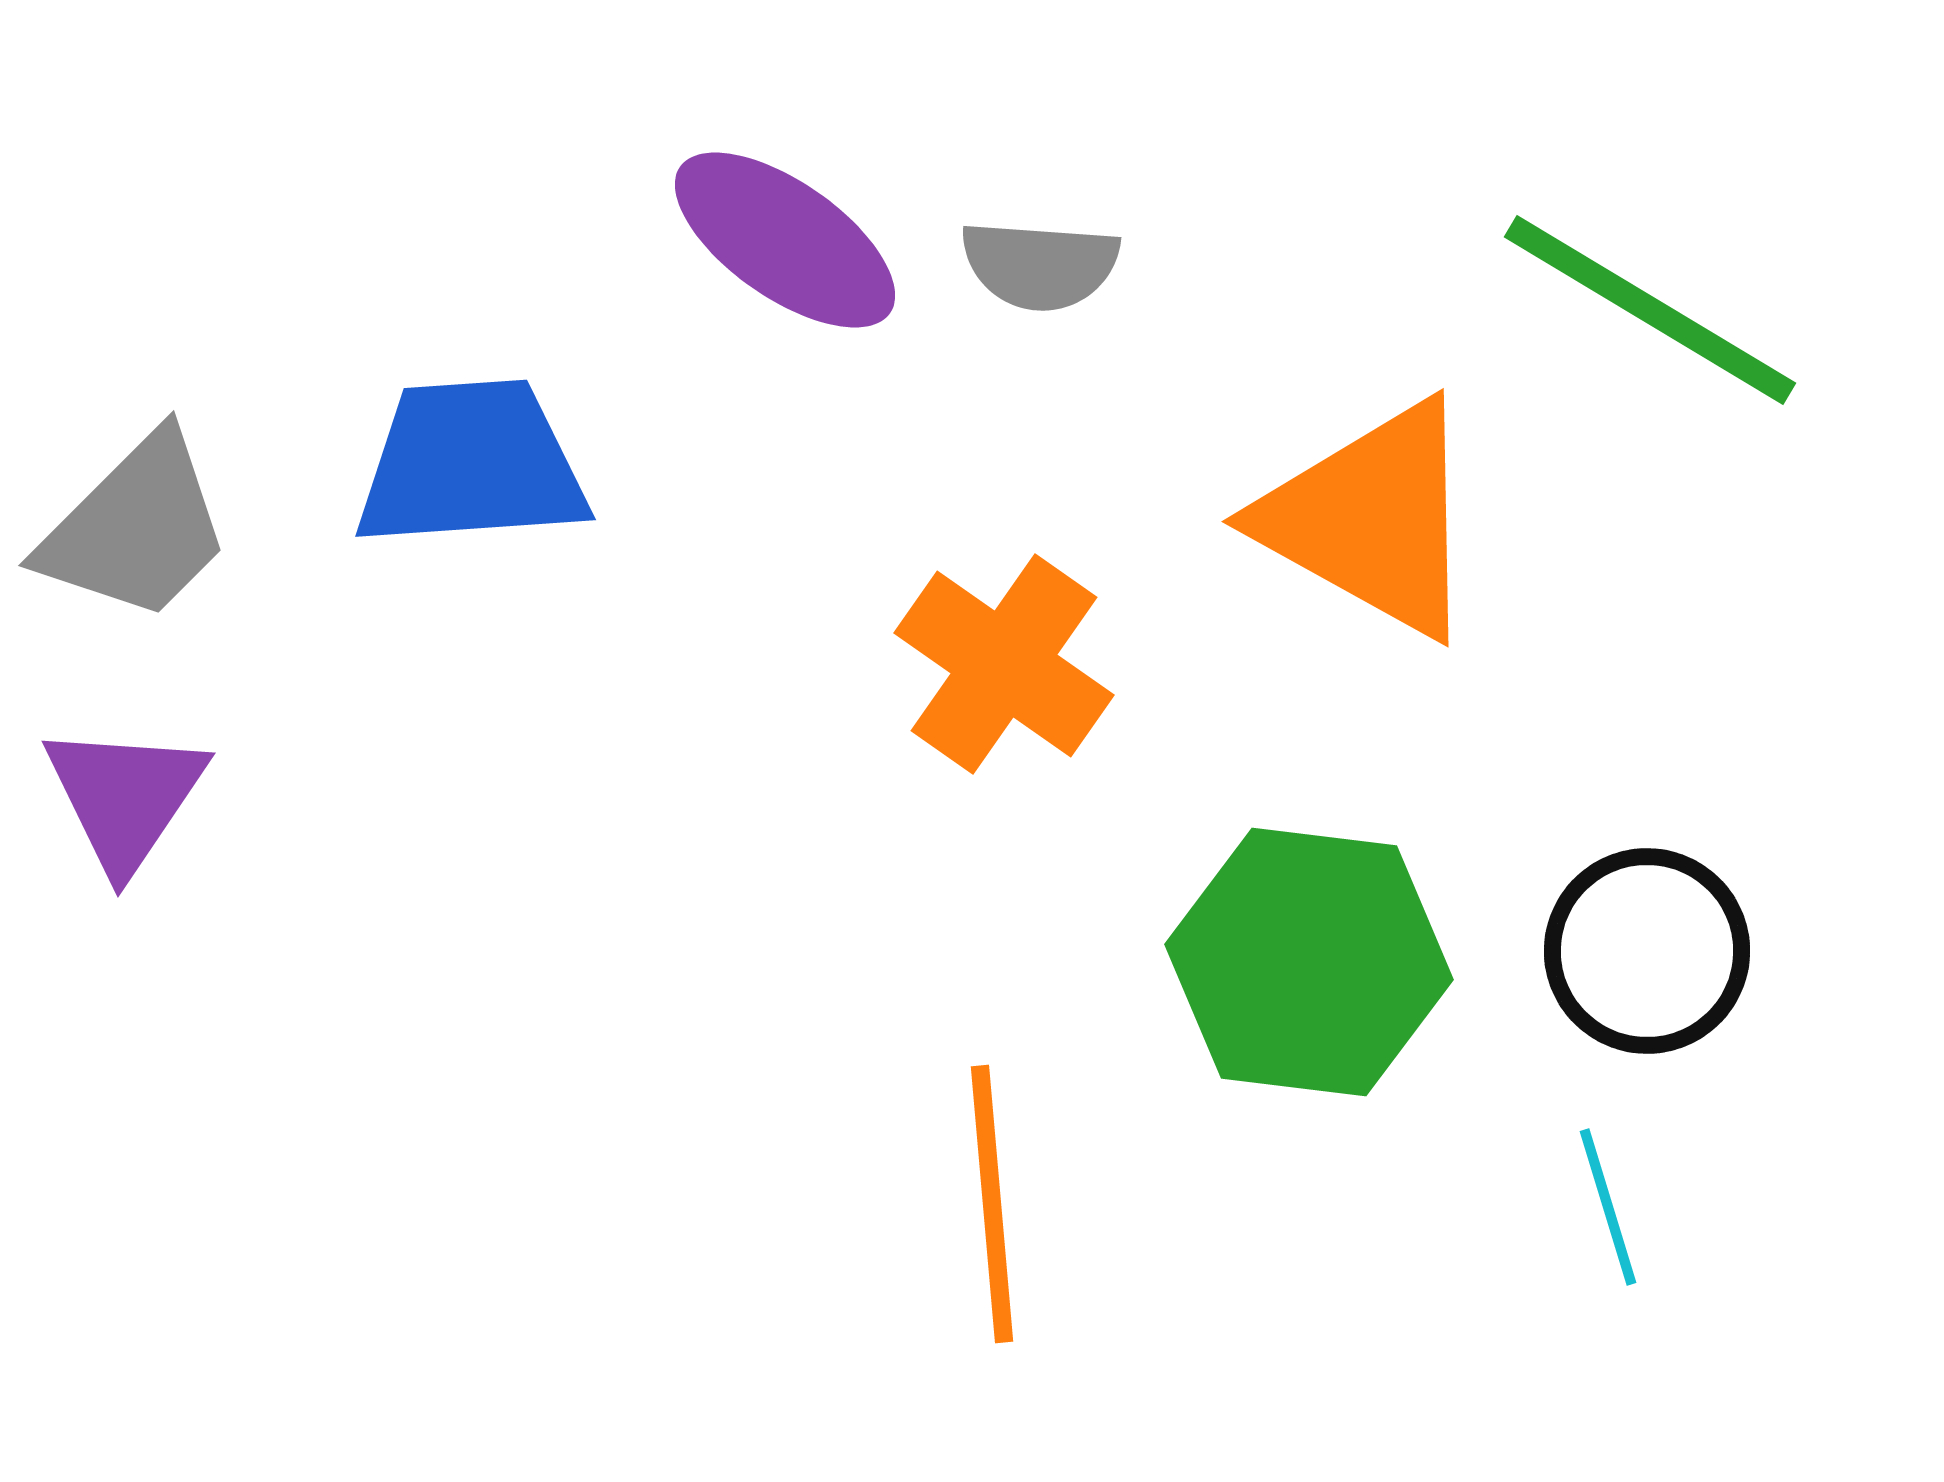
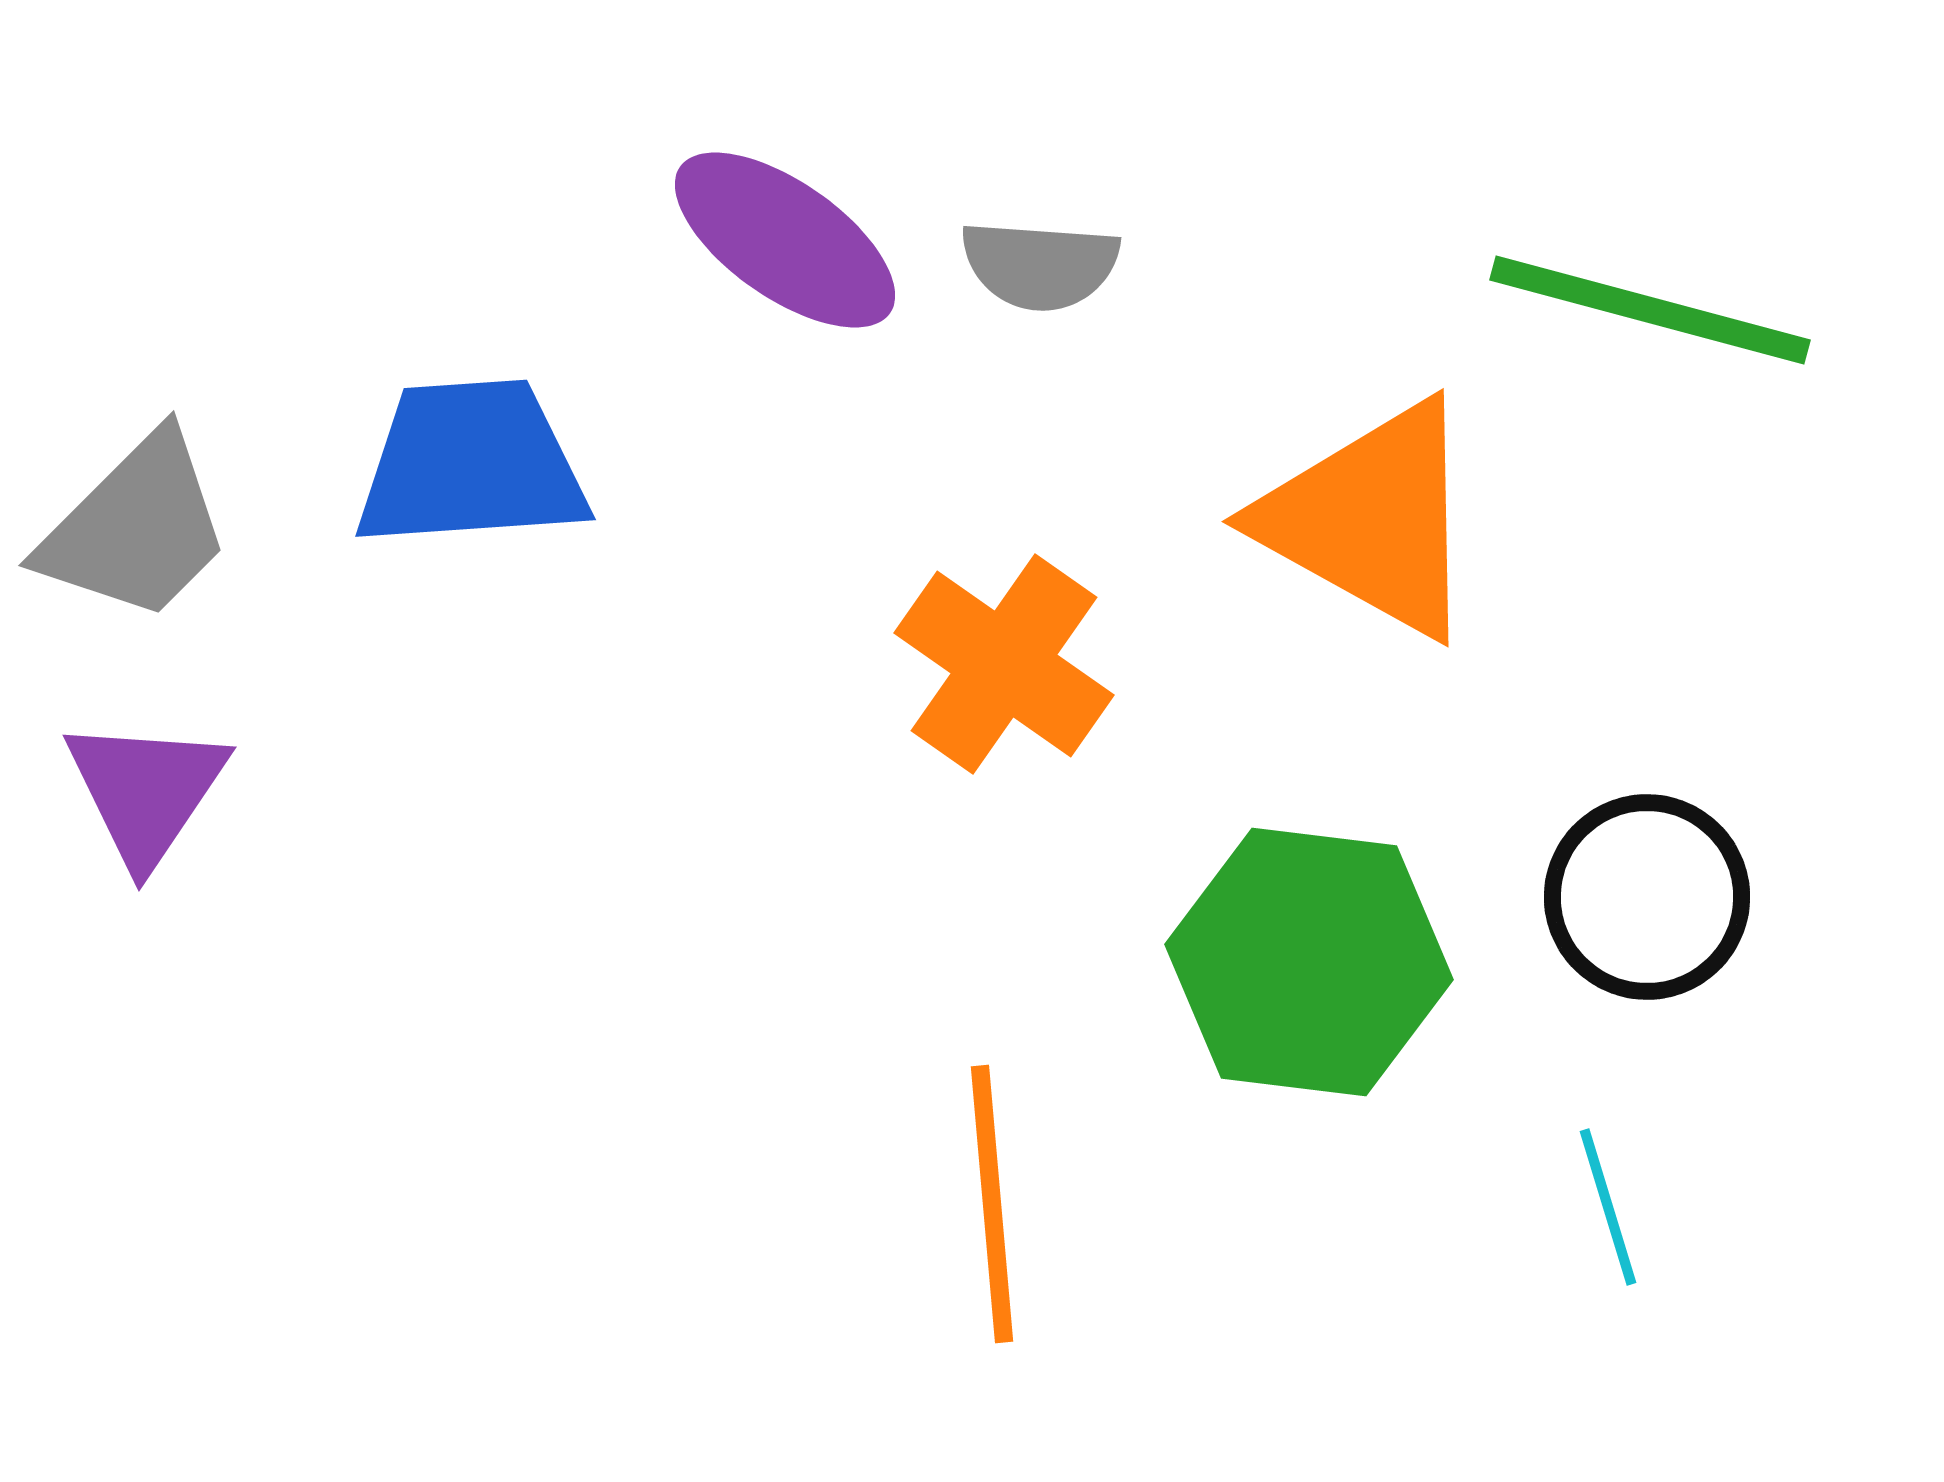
green line: rotated 16 degrees counterclockwise
purple triangle: moved 21 px right, 6 px up
black circle: moved 54 px up
